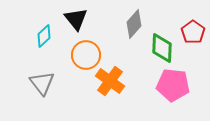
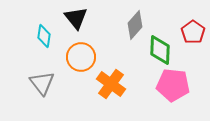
black triangle: moved 1 px up
gray diamond: moved 1 px right, 1 px down
cyan diamond: rotated 40 degrees counterclockwise
green diamond: moved 2 px left, 2 px down
orange circle: moved 5 px left, 2 px down
orange cross: moved 1 px right, 3 px down
